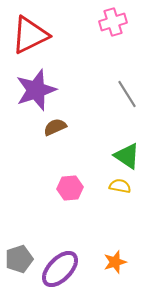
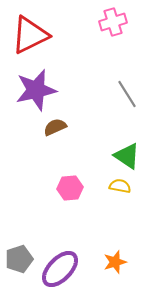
purple star: rotated 6 degrees clockwise
